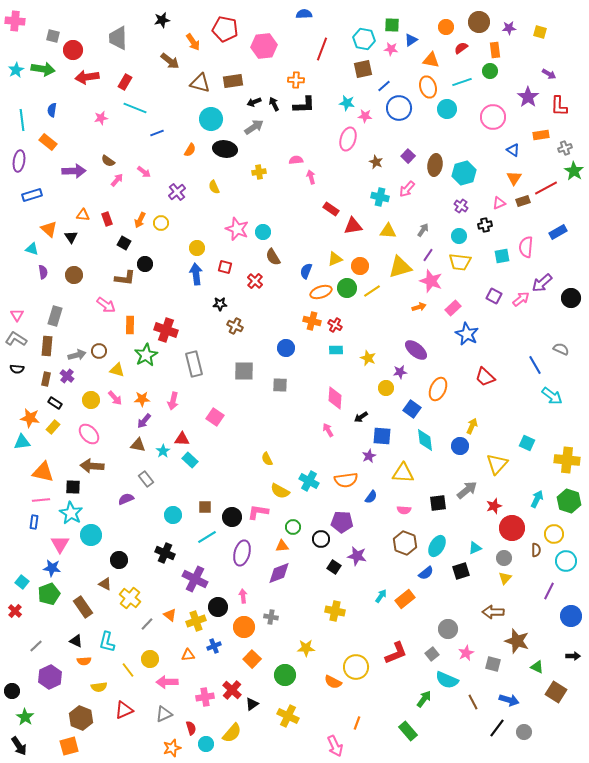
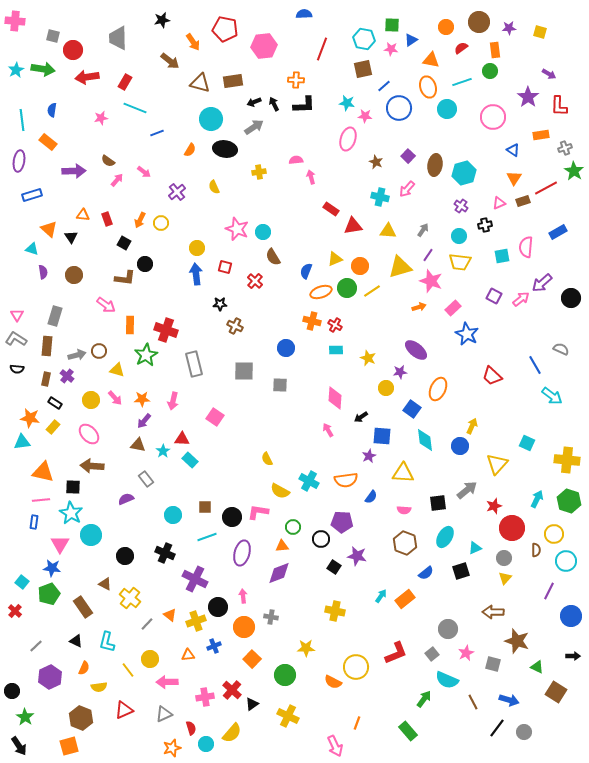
red trapezoid at (485, 377): moved 7 px right, 1 px up
cyan line at (207, 537): rotated 12 degrees clockwise
cyan ellipse at (437, 546): moved 8 px right, 9 px up
black circle at (119, 560): moved 6 px right, 4 px up
orange semicircle at (84, 661): moved 7 px down; rotated 64 degrees counterclockwise
